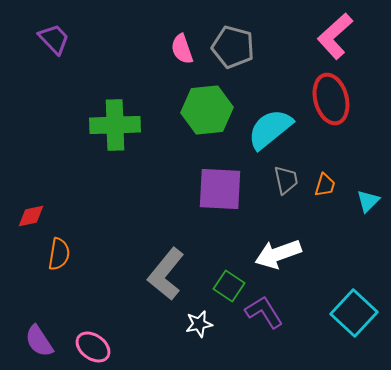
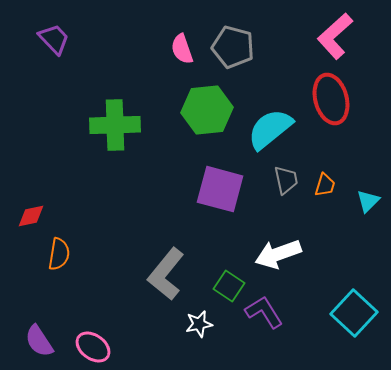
purple square: rotated 12 degrees clockwise
